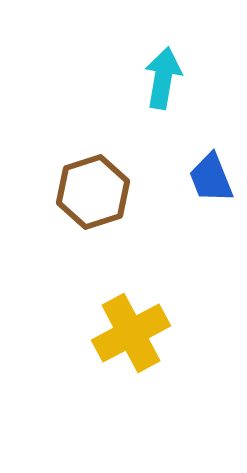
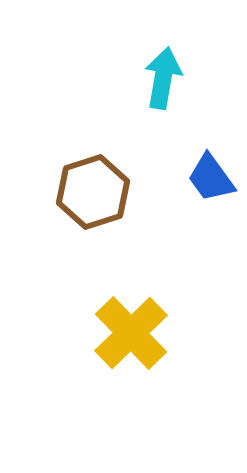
blue trapezoid: rotated 14 degrees counterclockwise
yellow cross: rotated 16 degrees counterclockwise
